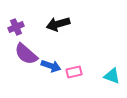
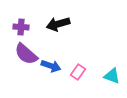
purple cross: moved 5 px right; rotated 28 degrees clockwise
pink rectangle: moved 4 px right; rotated 42 degrees counterclockwise
